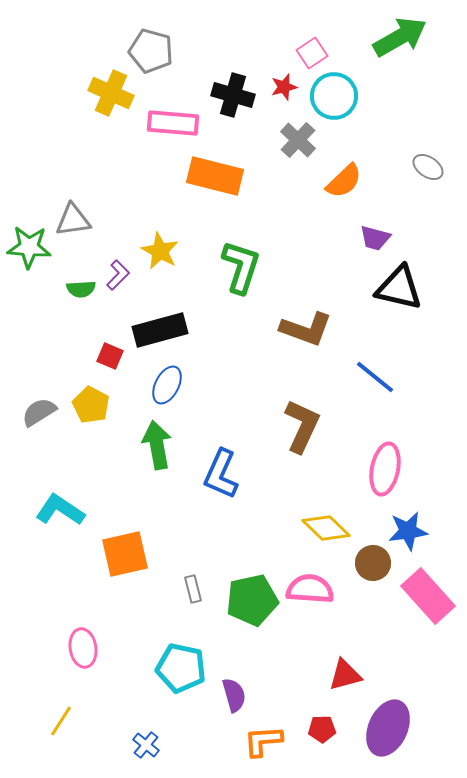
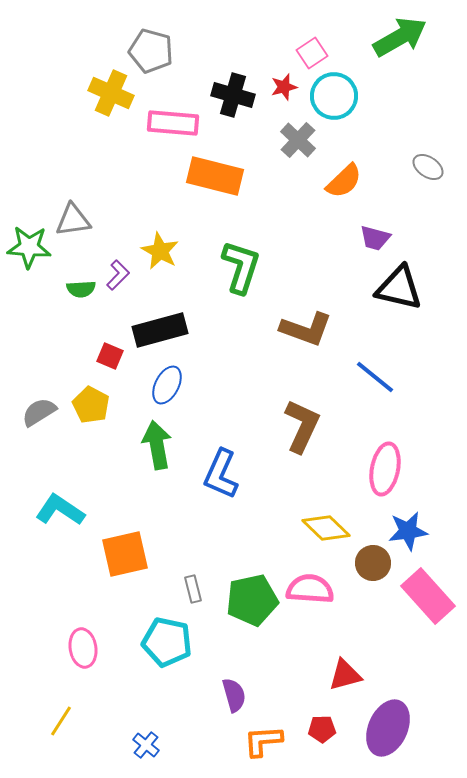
cyan pentagon at (181, 668): moved 14 px left, 26 px up
